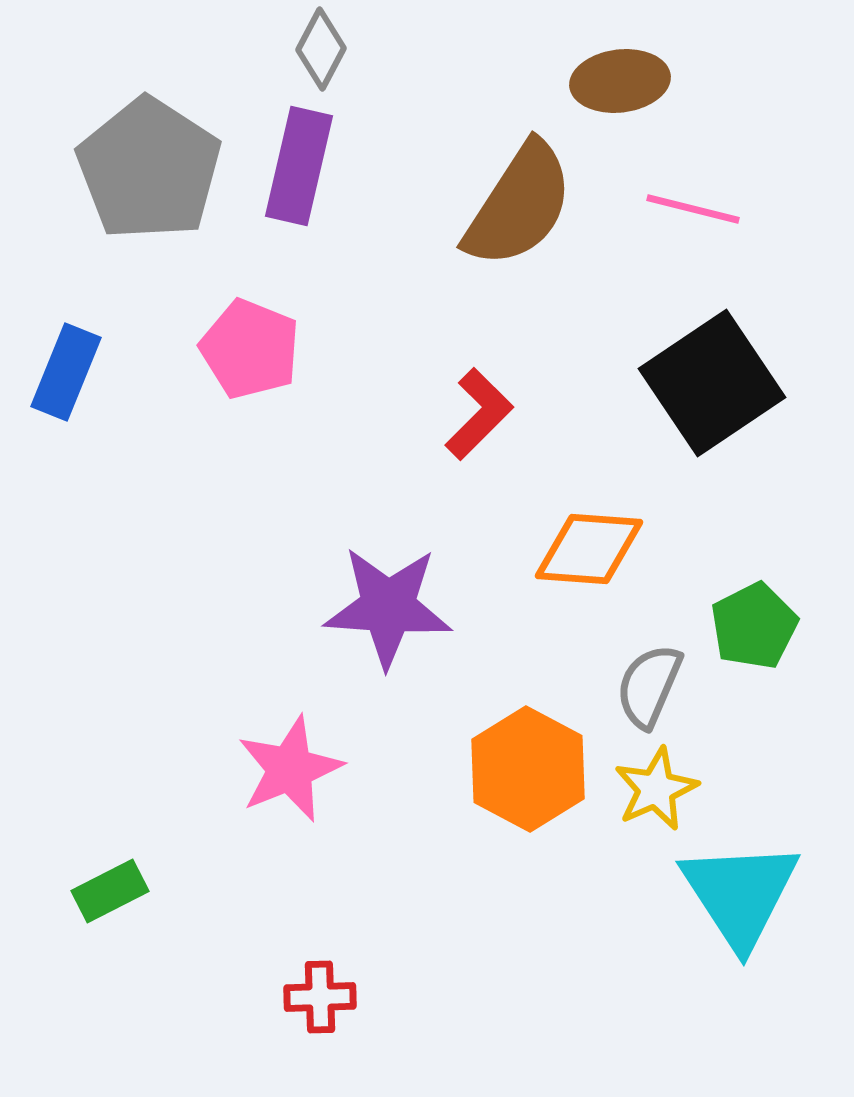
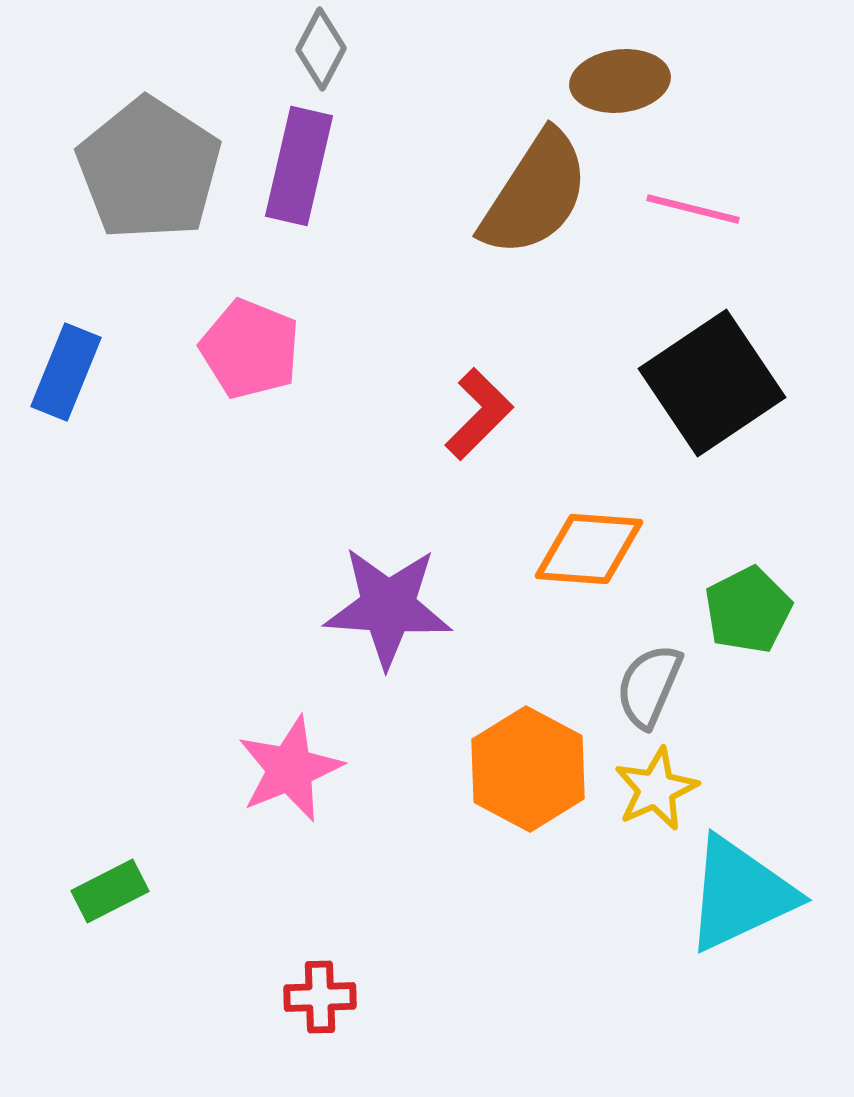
brown semicircle: moved 16 px right, 11 px up
green pentagon: moved 6 px left, 16 px up
cyan triangle: rotated 38 degrees clockwise
